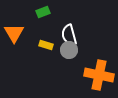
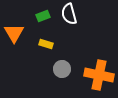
green rectangle: moved 4 px down
white semicircle: moved 21 px up
yellow rectangle: moved 1 px up
gray circle: moved 7 px left, 19 px down
